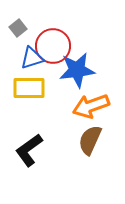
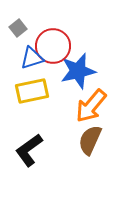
blue star: moved 1 px right, 1 px down; rotated 6 degrees counterclockwise
yellow rectangle: moved 3 px right, 3 px down; rotated 12 degrees counterclockwise
orange arrow: rotated 30 degrees counterclockwise
